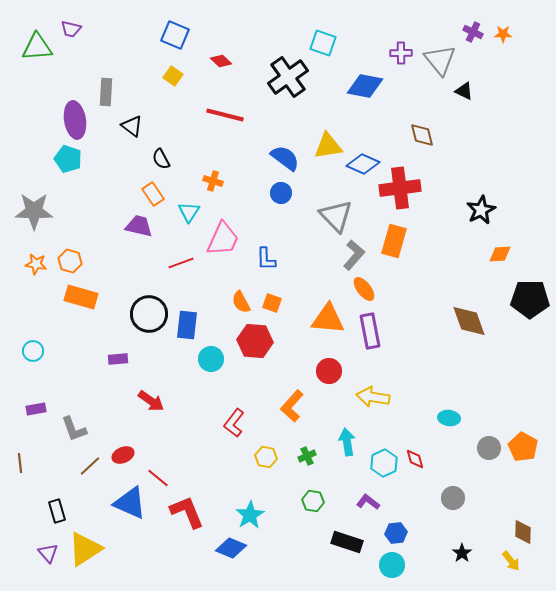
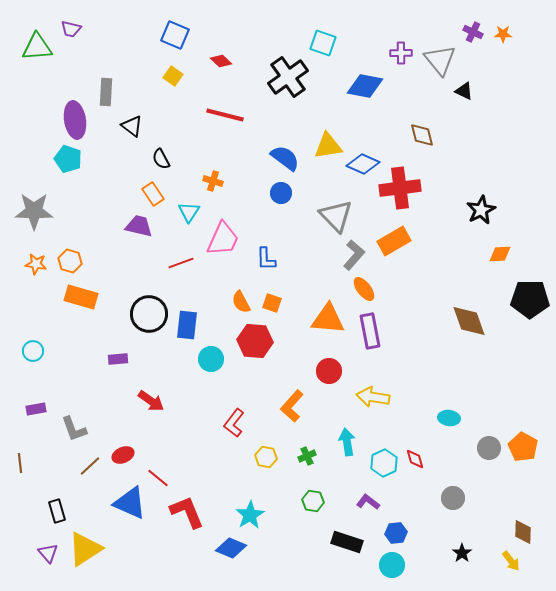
orange rectangle at (394, 241): rotated 44 degrees clockwise
